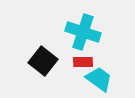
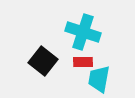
cyan trapezoid: rotated 116 degrees counterclockwise
